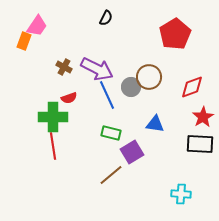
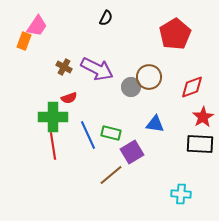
blue line: moved 19 px left, 40 px down
